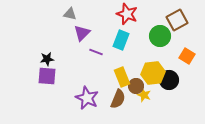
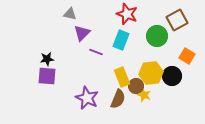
green circle: moved 3 px left
yellow hexagon: moved 2 px left
black circle: moved 3 px right, 4 px up
